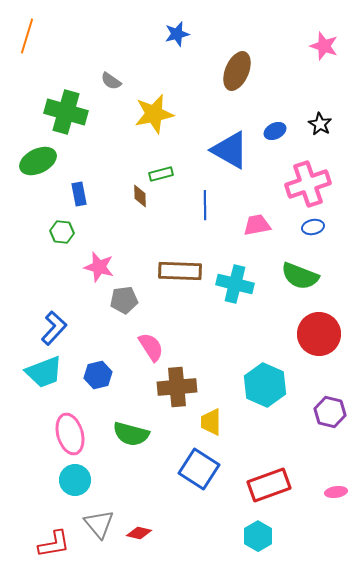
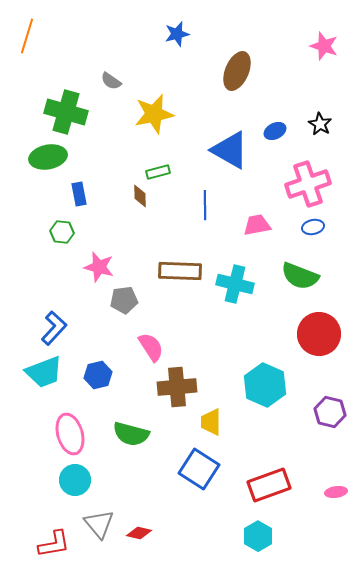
green ellipse at (38, 161): moved 10 px right, 4 px up; rotated 15 degrees clockwise
green rectangle at (161, 174): moved 3 px left, 2 px up
